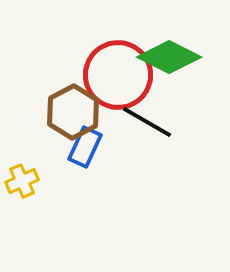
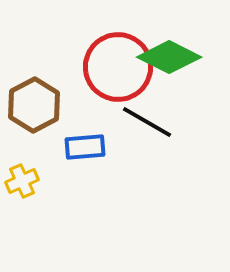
red circle: moved 8 px up
brown hexagon: moved 39 px left, 7 px up
blue rectangle: rotated 60 degrees clockwise
